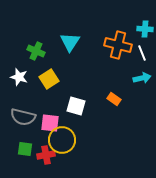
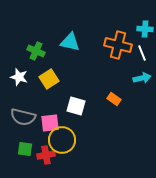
cyan triangle: rotated 50 degrees counterclockwise
pink square: rotated 12 degrees counterclockwise
